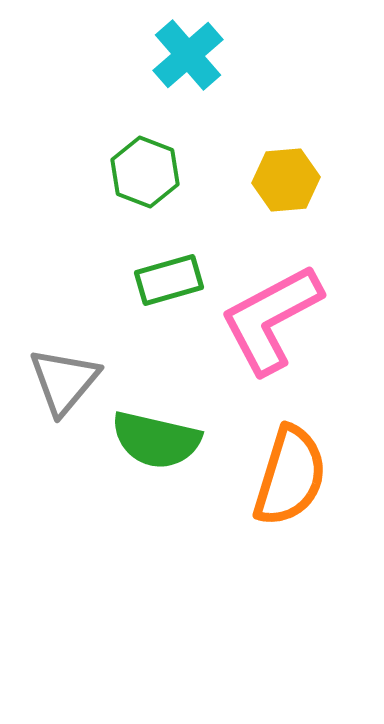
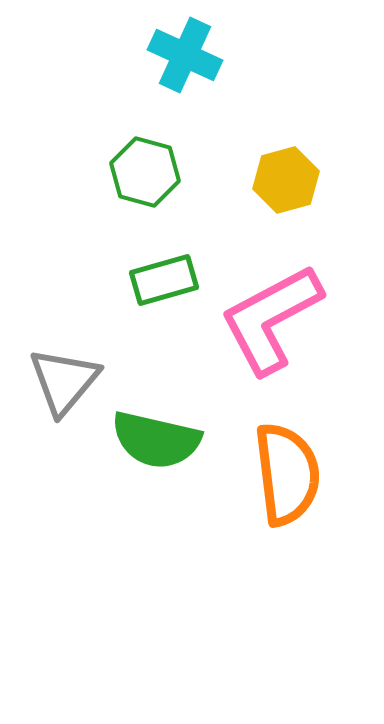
cyan cross: moved 3 px left; rotated 24 degrees counterclockwise
green hexagon: rotated 6 degrees counterclockwise
yellow hexagon: rotated 10 degrees counterclockwise
green rectangle: moved 5 px left
orange semicircle: moved 3 px left, 2 px up; rotated 24 degrees counterclockwise
